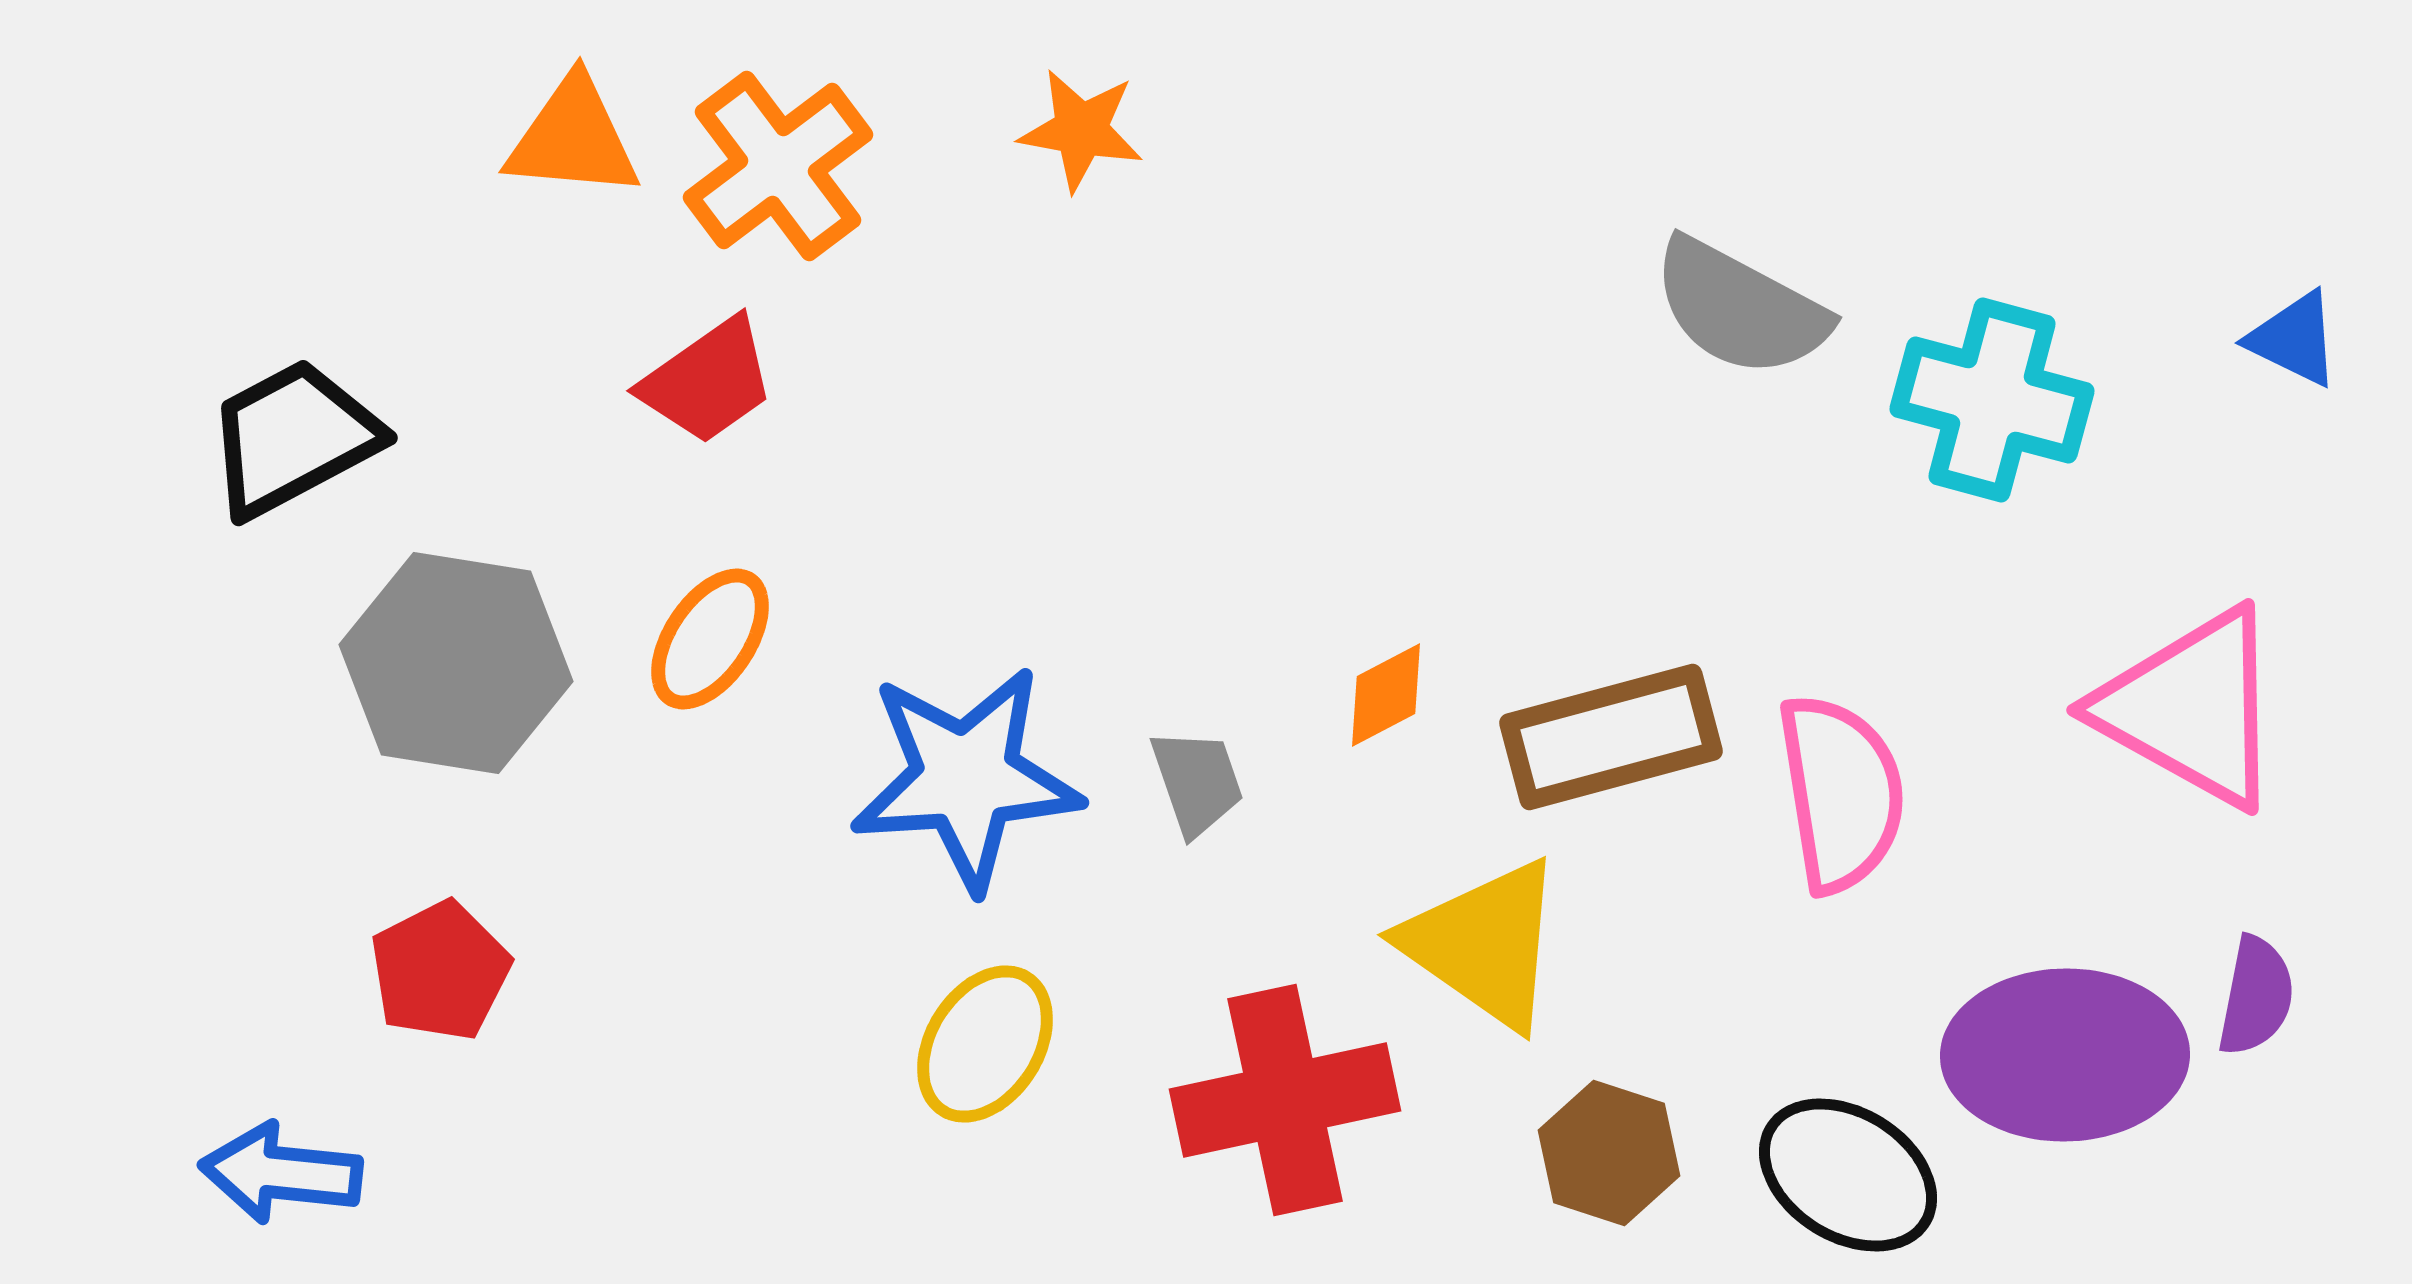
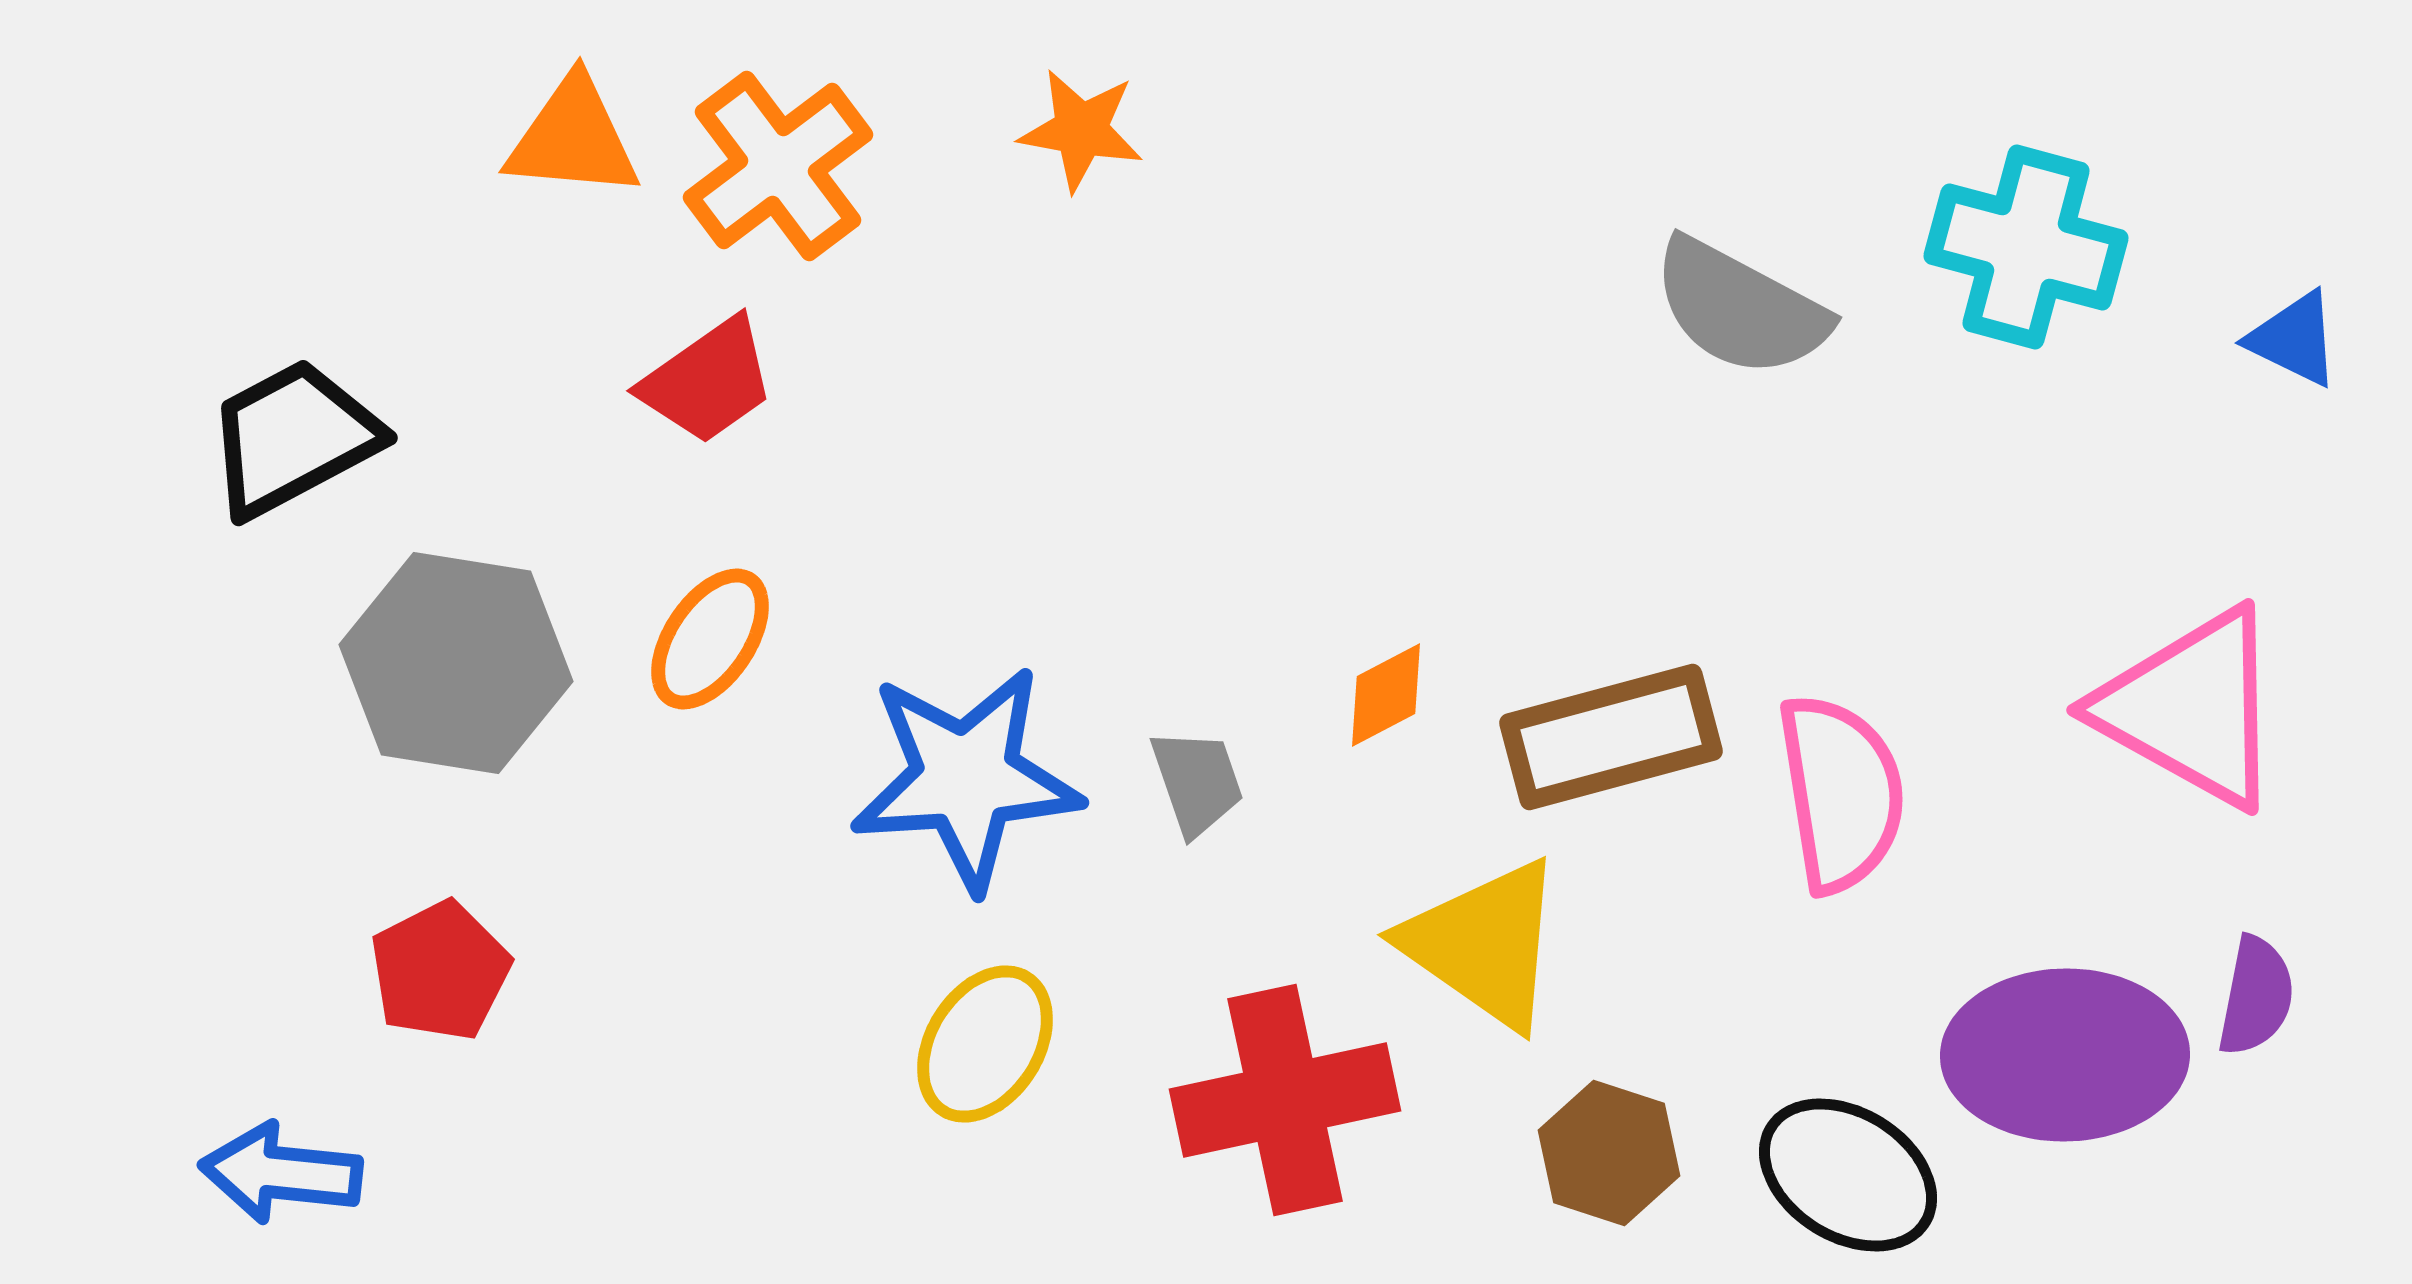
cyan cross: moved 34 px right, 153 px up
